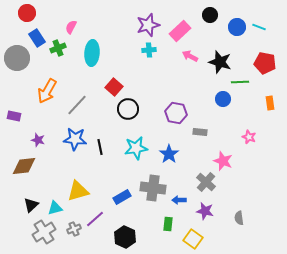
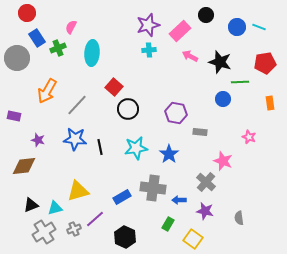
black circle at (210, 15): moved 4 px left
red pentagon at (265, 63): rotated 20 degrees counterclockwise
black triangle at (31, 205): rotated 21 degrees clockwise
green rectangle at (168, 224): rotated 24 degrees clockwise
